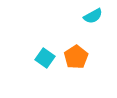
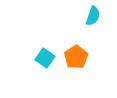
cyan semicircle: rotated 42 degrees counterclockwise
